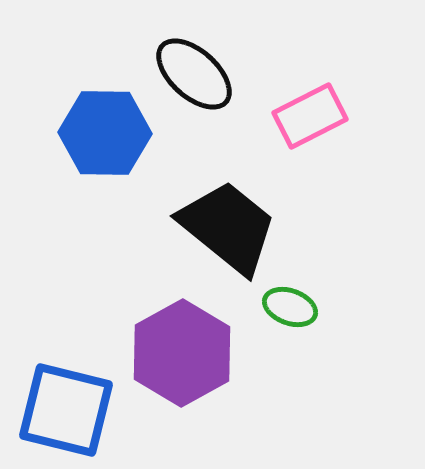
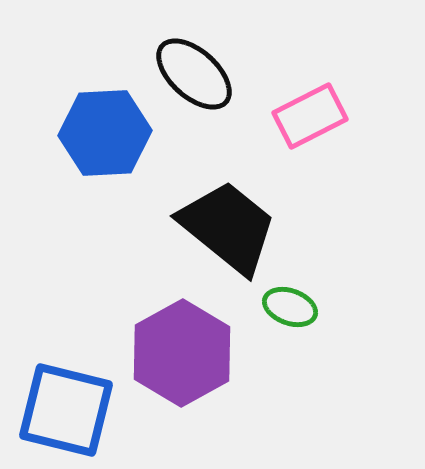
blue hexagon: rotated 4 degrees counterclockwise
